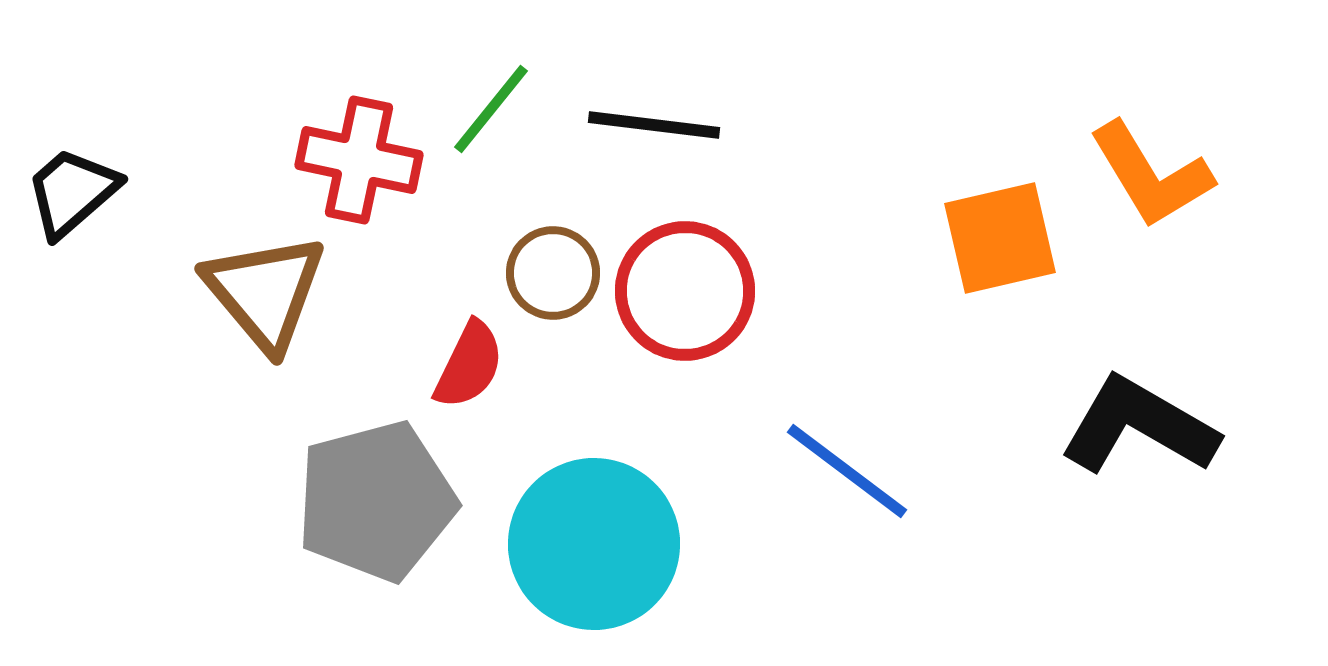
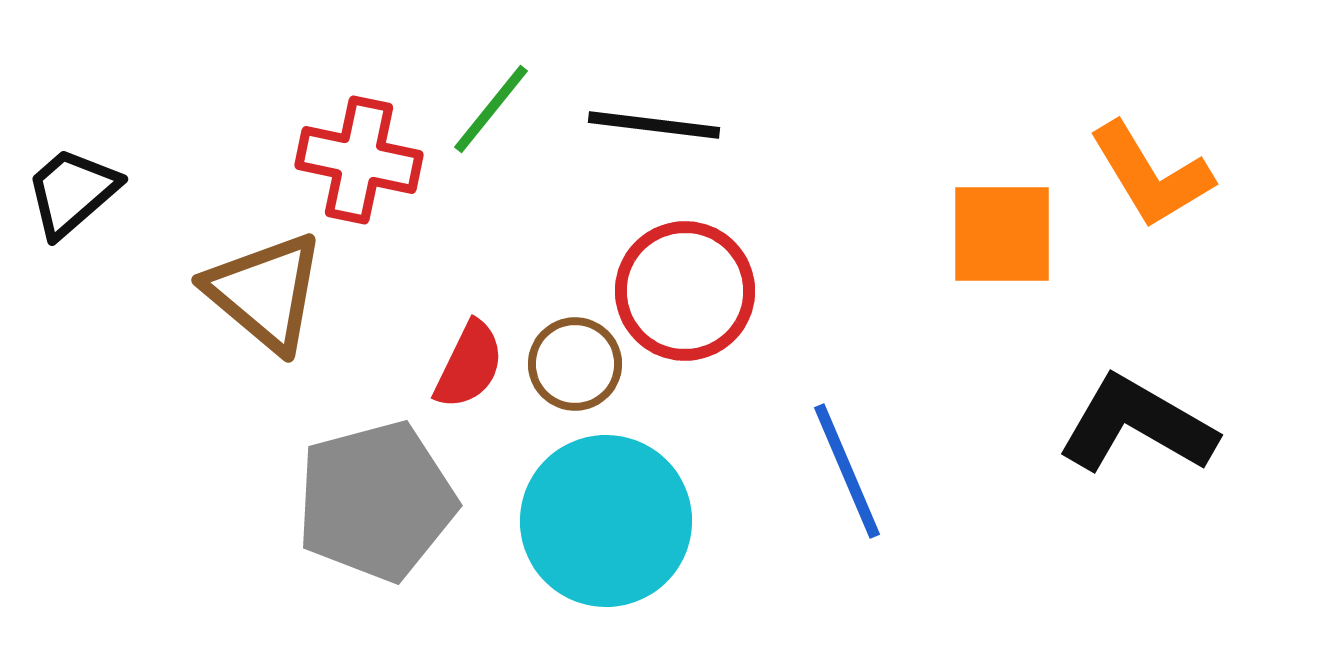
orange square: moved 2 px right, 4 px up; rotated 13 degrees clockwise
brown circle: moved 22 px right, 91 px down
brown triangle: rotated 10 degrees counterclockwise
black L-shape: moved 2 px left, 1 px up
blue line: rotated 30 degrees clockwise
cyan circle: moved 12 px right, 23 px up
